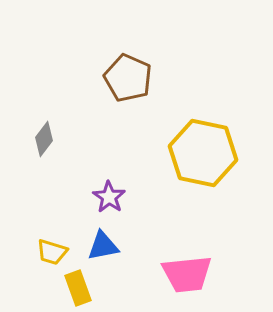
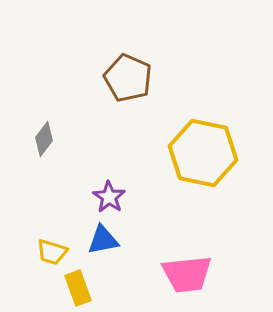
blue triangle: moved 6 px up
